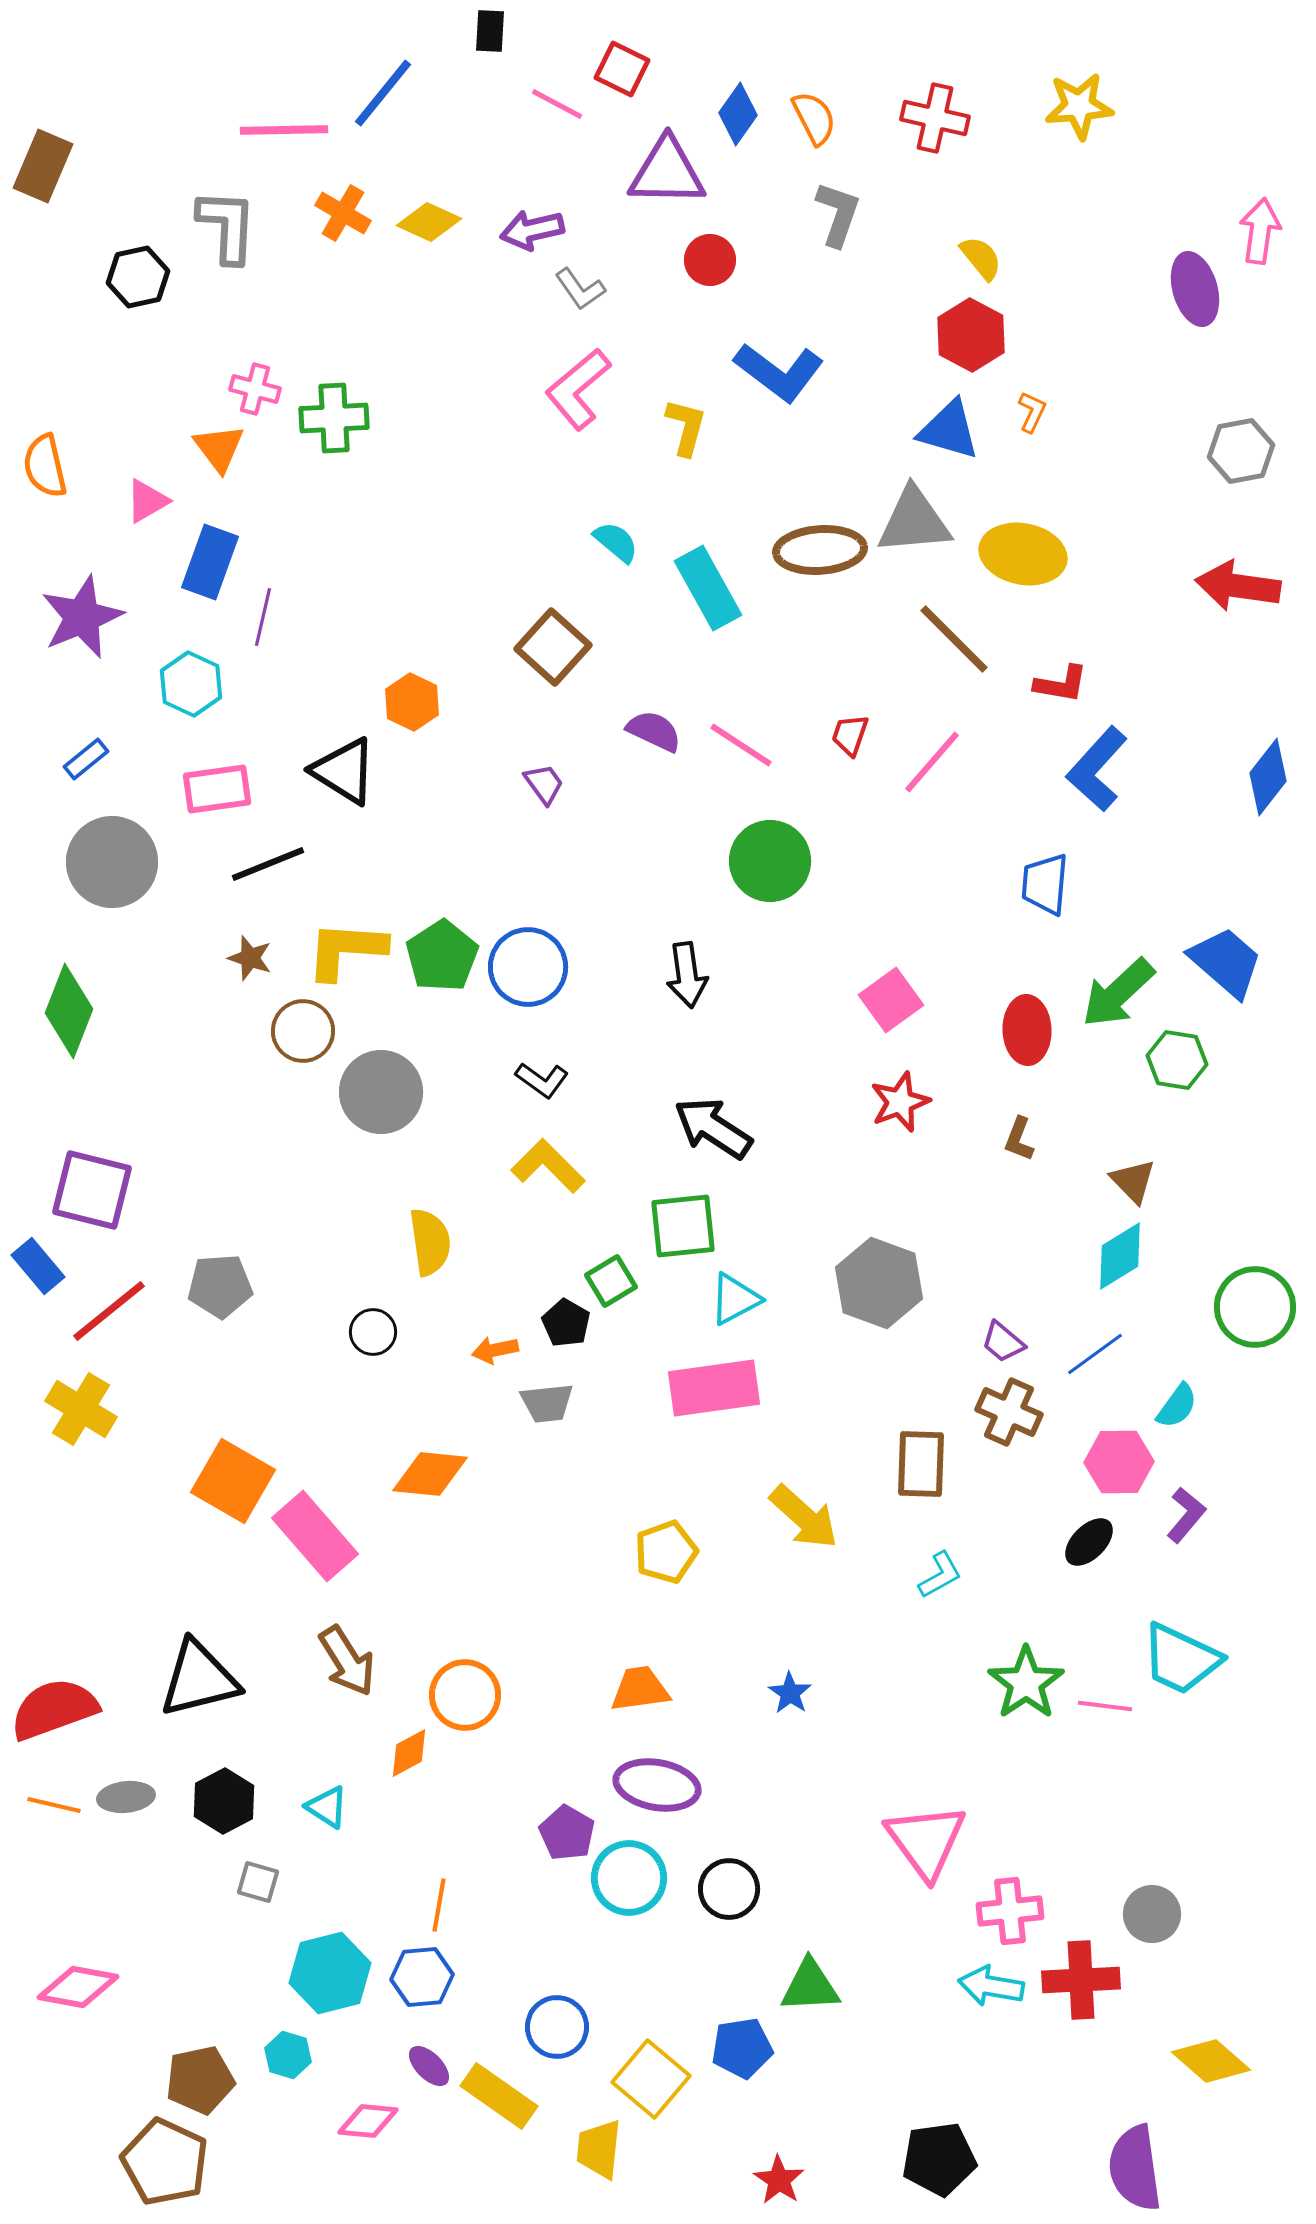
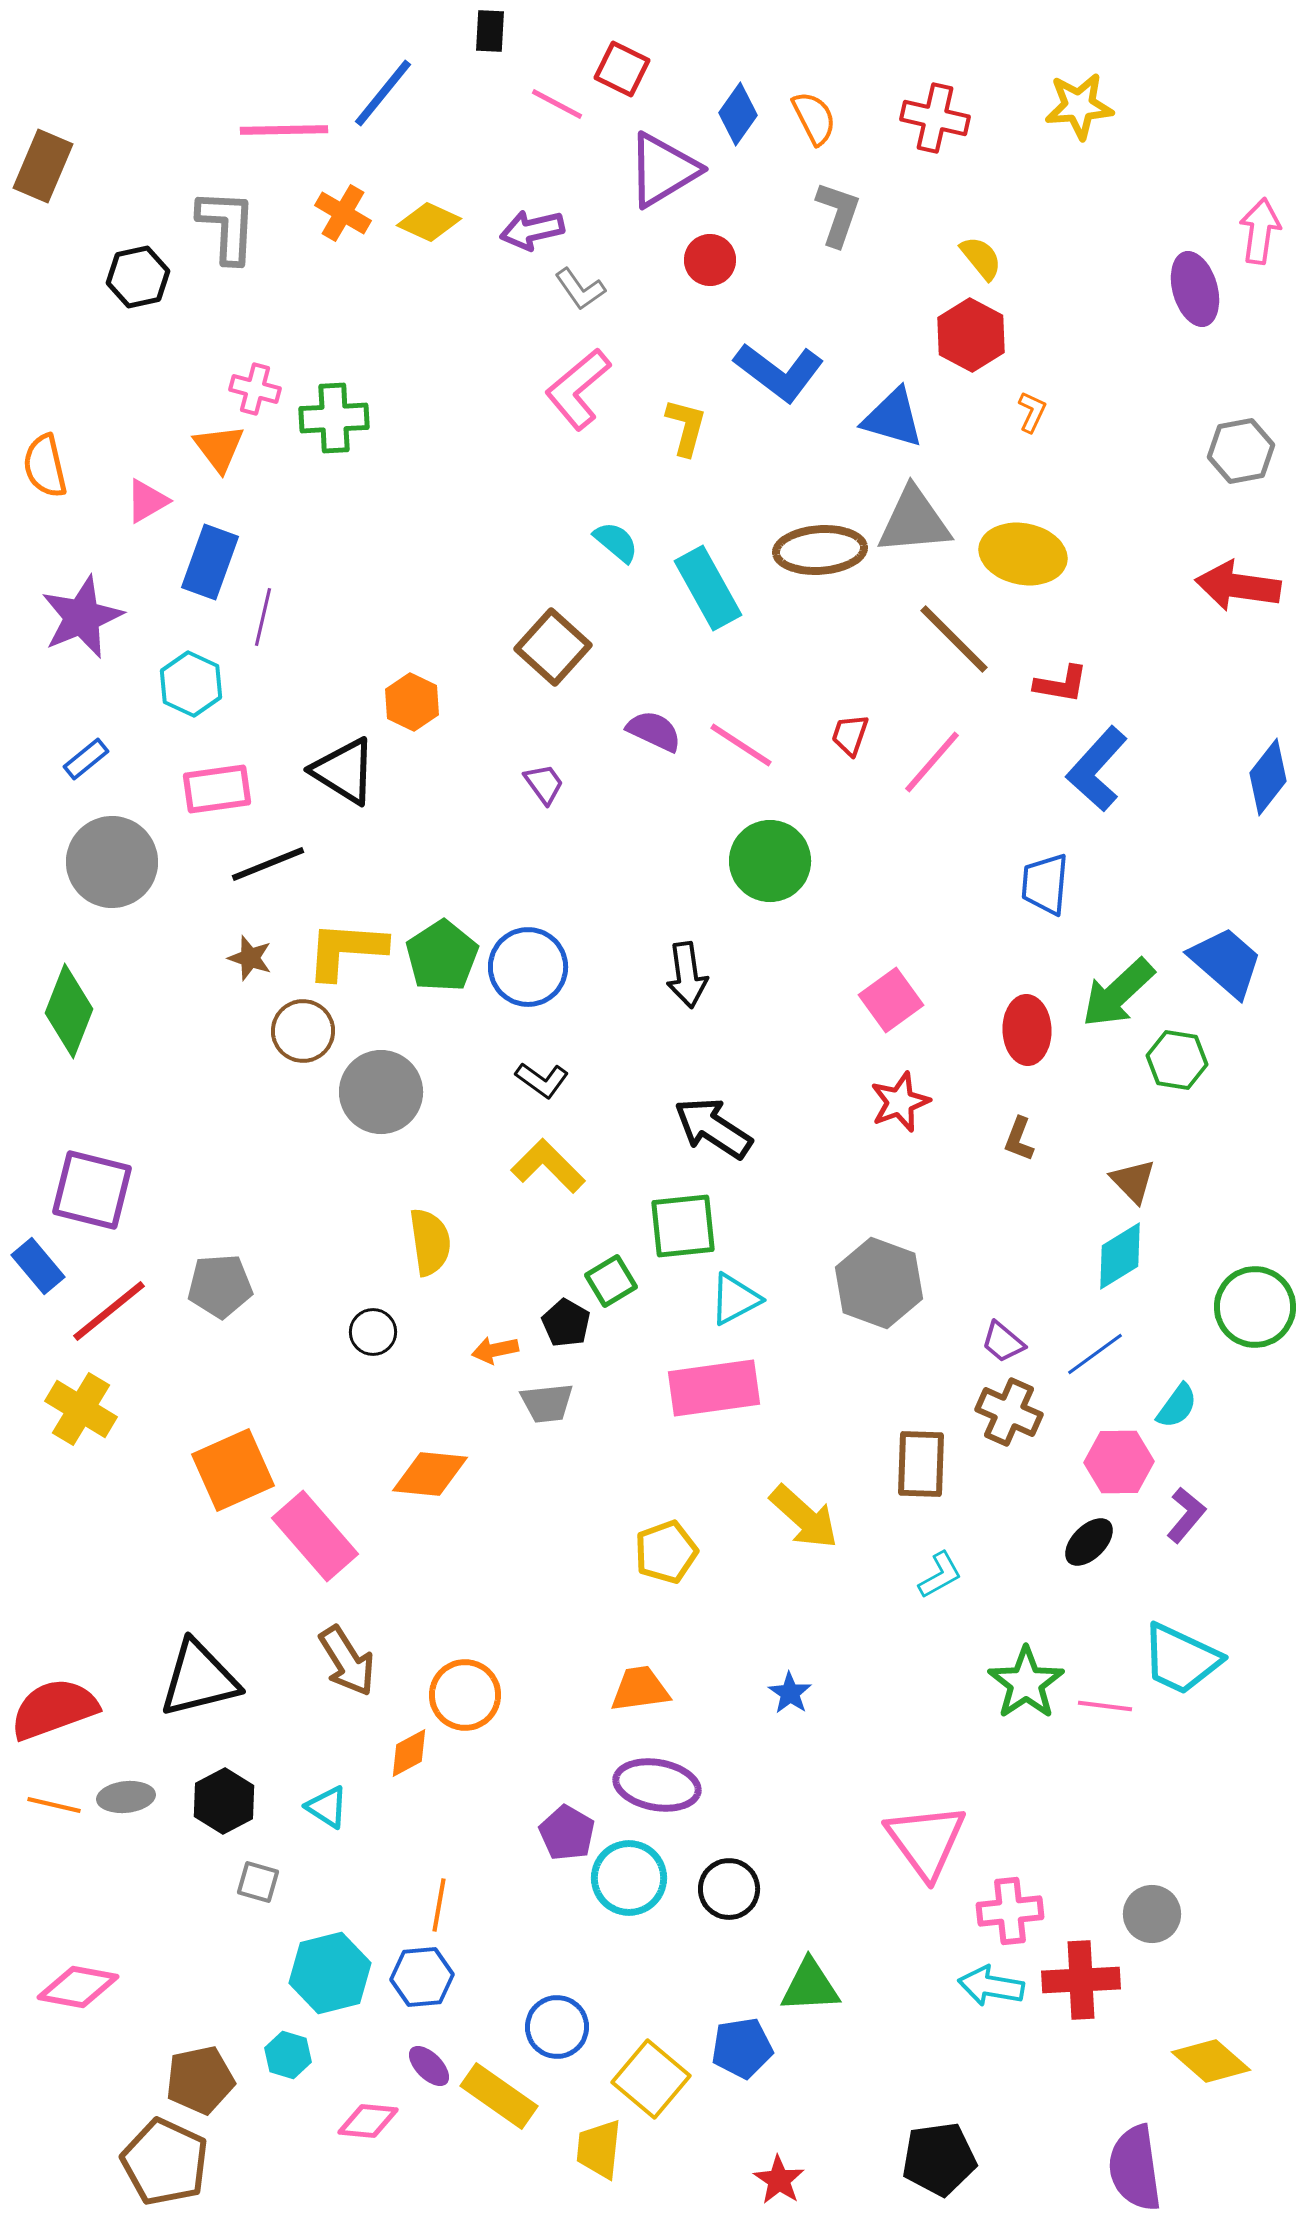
purple triangle at (667, 172): moved 4 px left, 2 px up; rotated 32 degrees counterclockwise
blue triangle at (949, 430): moved 56 px left, 12 px up
orange square at (233, 1481): moved 11 px up; rotated 36 degrees clockwise
